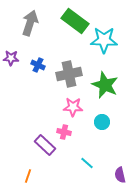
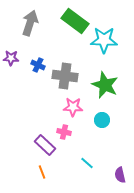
gray cross: moved 4 px left, 2 px down; rotated 20 degrees clockwise
cyan circle: moved 2 px up
orange line: moved 14 px right, 4 px up; rotated 40 degrees counterclockwise
